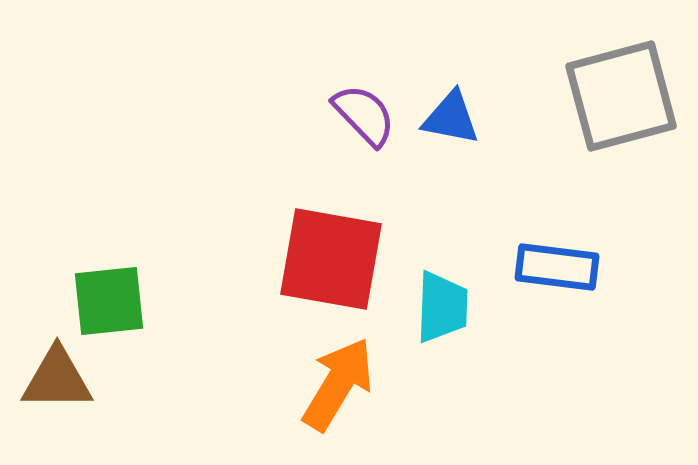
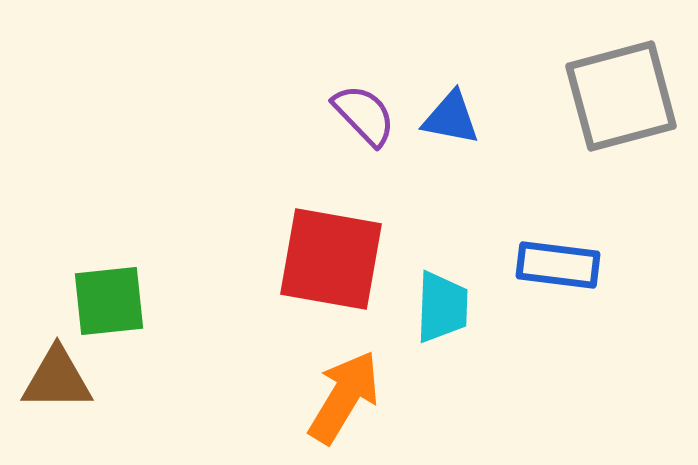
blue rectangle: moved 1 px right, 2 px up
orange arrow: moved 6 px right, 13 px down
